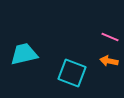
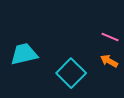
orange arrow: rotated 18 degrees clockwise
cyan square: moved 1 px left; rotated 24 degrees clockwise
